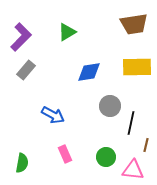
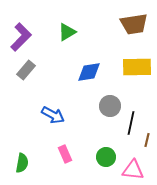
brown line: moved 1 px right, 5 px up
